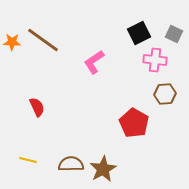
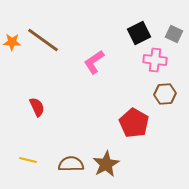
brown star: moved 3 px right, 5 px up
